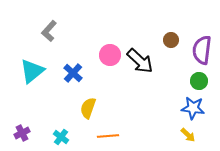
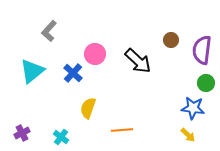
pink circle: moved 15 px left, 1 px up
black arrow: moved 2 px left
green circle: moved 7 px right, 2 px down
orange line: moved 14 px right, 6 px up
